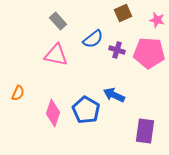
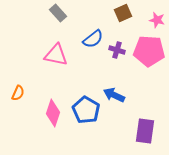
gray rectangle: moved 8 px up
pink pentagon: moved 2 px up
